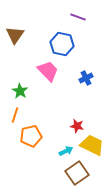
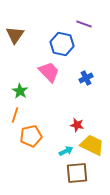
purple line: moved 6 px right, 7 px down
pink trapezoid: moved 1 px right, 1 px down
red star: moved 1 px up
brown square: rotated 30 degrees clockwise
